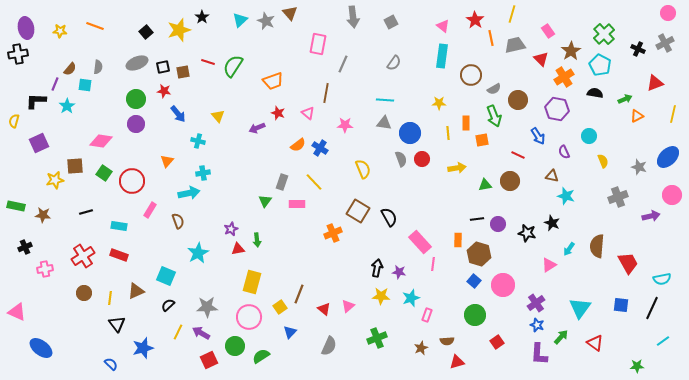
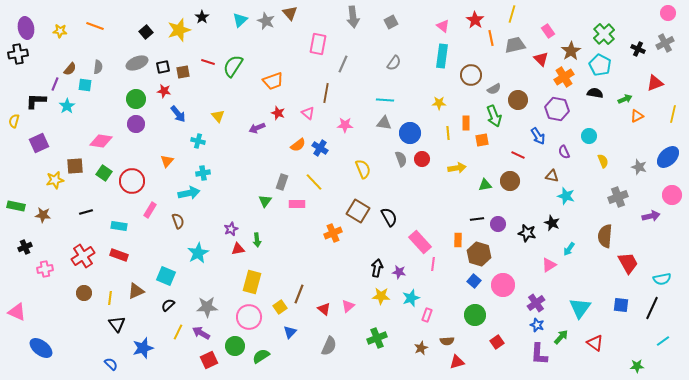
brown semicircle at (597, 246): moved 8 px right, 10 px up
